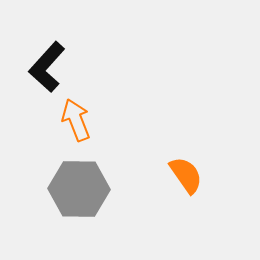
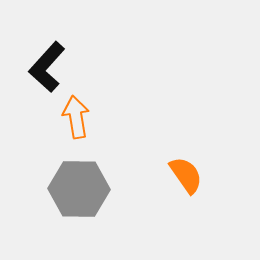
orange arrow: moved 3 px up; rotated 12 degrees clockwise
